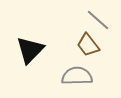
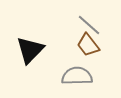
gray line: moved 9 px left, 5 px down
